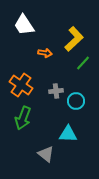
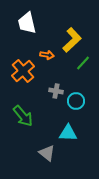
white trapezoid: moved 3 px right, 2 px up; rotated 20 degrees clockwise
yellow L-shape: moved 2 px left, 1 px down
orange arrow: moved 2 px right, 2 px down
orange cross: moved 2 px right, 14 px up; rotated 15 degrees clockwise
gray cross: rotated 16 degrees clockwise
green arrow: moved 2 px up; rotated 60 degrees counterclockwise
cyan triangle: moved 1 px up
gray triangle: moved 1 px right, 1 px up
